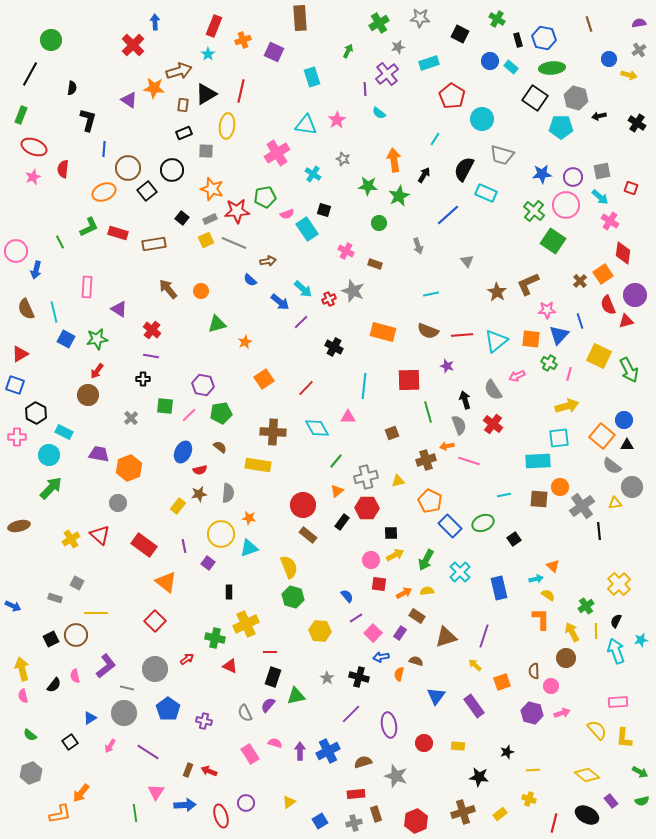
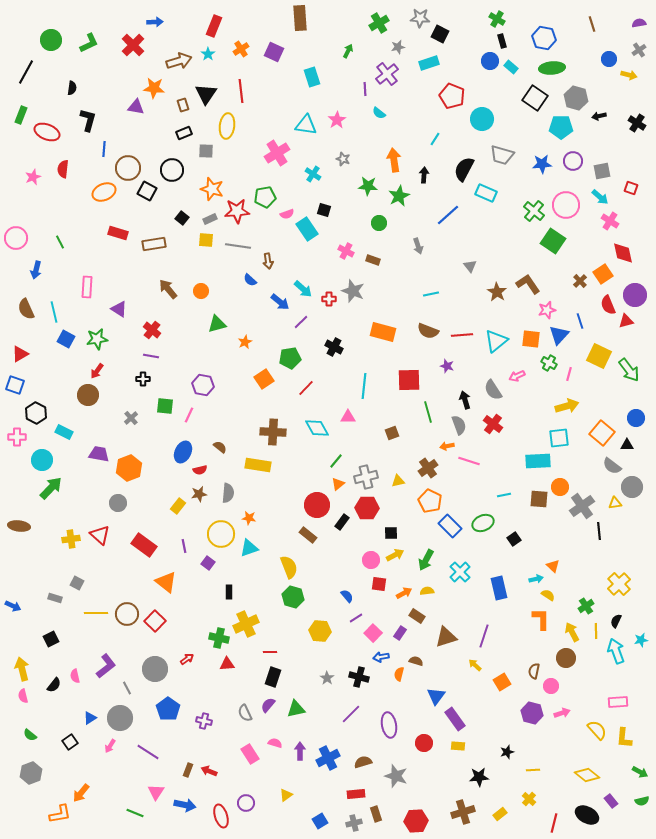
blue arrow at (155, 22): rotated 91 degrees clockwise
brown line at (589, 24): moved 3 px right
black square at (460, 34): moved 20 px left
orange cross at (243, 40): moved 2 px left, 9 px down; rotated 14 degrees counterclockwise
black rectangle at (518, 40): moved 16 px left, 1 px down
brown arrow at (179, 71): moved 10 px up
black line at (30, 74): moved 4 px left, 2 px up
red line at (241, 91): rotated 20 degrees counterclockwise
black triangle at (206, 94): rotated 25 degrees counterclockwise
red pentagon at (452, 96): rotated 10 degrees counterclockwise
purple triangle at (129, 100): moved 7 px right, 7 px down; rotated 24 degrees counterclockwise
brown rectangle at (183, 105): rotated 24 degrees counterclockwise
red ellipse at (34, 147): moved 13 px right, 15 px up
blue star at (542, 174): moved 10 px up
black arrow at (424, 175): rotated 28 degrees counterclockwise
purple circle at (573, 177): moved 16 px up
black square at (147, 191): rotated 24 degrees counterclockwise
green L-shape at (89, 227): moved 184 px up
yellow square at (206, 240): rotated 28 degrees clockwise
gray line at (234, 243): moved 4 px right, 3 px down; rotated 15 degrees counterclockwise
pink circle at (16, 251): moved 13 px up
red diamond at (623, 253): rotated 20 degrees counterclockwise
brown arrow at (268, 261): rotated 91 degrees clockwise
gray triangle at (467, 261): moved 3 px right, 5 px down
brown rectangle at (375, 264): moved 2 px left, 4 px up
brown L-shape at (528, 284): rotated 80 degrees clockwise
red cross at (329, 299): rotated 24 degrees clockwise
pink star at (547, 310): rotated 12 degrees counterclockwise
green arrow at (629, 370): rotated 10 degrees counterclockwise
green pentagon at (221, 413): moved 69 px right, 55 px up
pink line at (189, 415): rotated 21 degrees counterclockwise
blue circle at (624, 420): moved 12 px right, 2 px up
orange square at (602, 436): moved 3 px up
cyan circle at (49, 455): moved 7 px left, 5 px down
brown cross at (426, 460): moved 2 px right, 8 px down; rotated 18 degrees counterclockwise
orange triangle at (337, 491): moved 1 px right, 7 px up
red circle at (303, 505): moved 14 px right
brown ellipse at (19, 526): rotated 20 degrees clockwise
yellow cross at (71, 539): rotated 24 degrees clockwise
brown circle at (76, 635): moved 51 px right, 21 px up
green cross at (215, 638): moved 4 px right
red triangle at (230, 666): moved 3 px left, 2 px up; rotated 28 degrees counterclockwise
brown semicircle at (534, 671): rotated 14 degrees clockwise
orange square at (502, 682): rotated 12 degrees counterclockwise
gray line at (127, 688): rotated 48 degrees clockwise
green triangle at (296, 696): moved 13 px down
purple rectangle at (474, 706): moved 19 px left, 13 px down
gray circle at (124, 713): moved 4 px left, 5 px down
blue cross at (328, 751): moved 7 px down
black star at (479, 777): rotated 12 degrees counterclockwise
yellow cross at (529, 799): rotated 24 degrees clockwise
yellow triangle at (289, 802): moved 3 px left, 7 px up
blue arrow at (185, 805): rotated 15 degrees clockwise
green line at (135, 813): rotated 60 degrees counterclockwise
red hexagon at (416, 821): rotated 20 degrees clockwise
